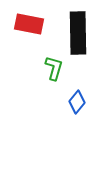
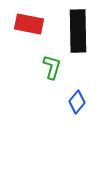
black rectangle: moved 2 px up
green L-shape: moved 2 px left, 1 px up
